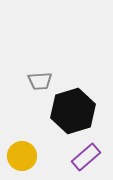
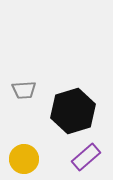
gray trapezoid: moved 16 px left, 9 px down
yellow circle: moved 2 px right, 3 px down
